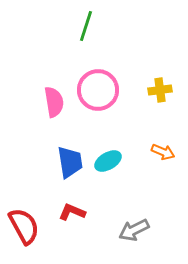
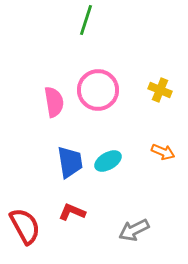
green line: moved 6 px up
yellow cross: rotated 30 degrees clockwise
red semicircle: moved 1 px right
